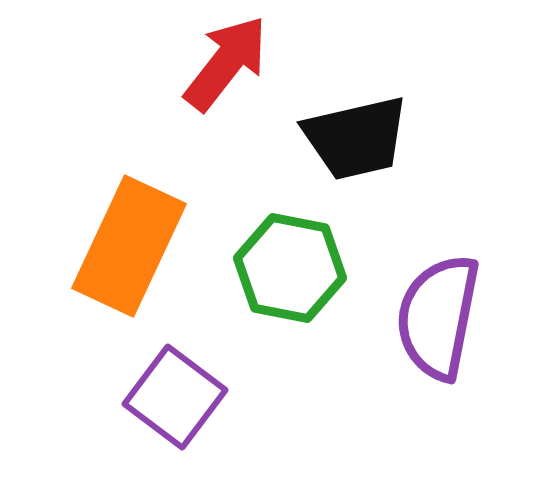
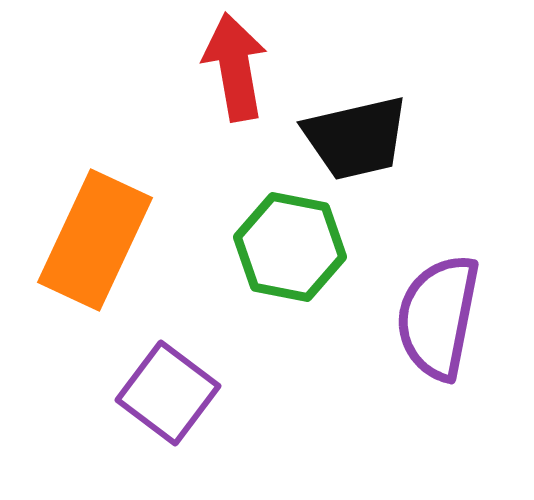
red arrow: moved 9 px right, 4 px down; rotated 48 degrees counterclockwise
orange rectangle: moved 34 px left, 6 px up
green hexagon: moved 21 px up
purple square: moved 7 px left, 4 px up
